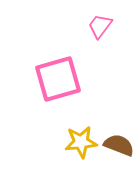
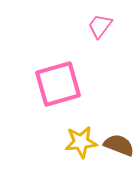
pink square: moved 5 px down
